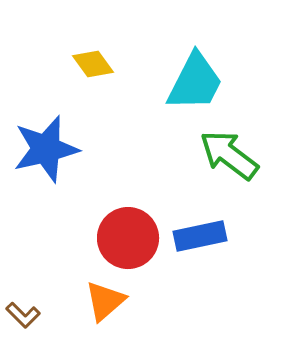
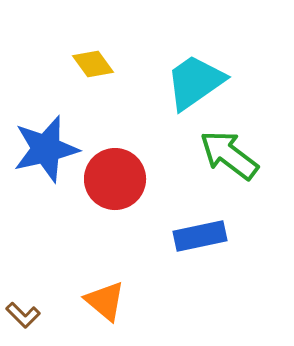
cyan trapezoid: rotated 152 degrees counterclockwise
red circle: moved 13 px left, 59 px up
orange triangle: rotated 39 degrees counterclockwise
